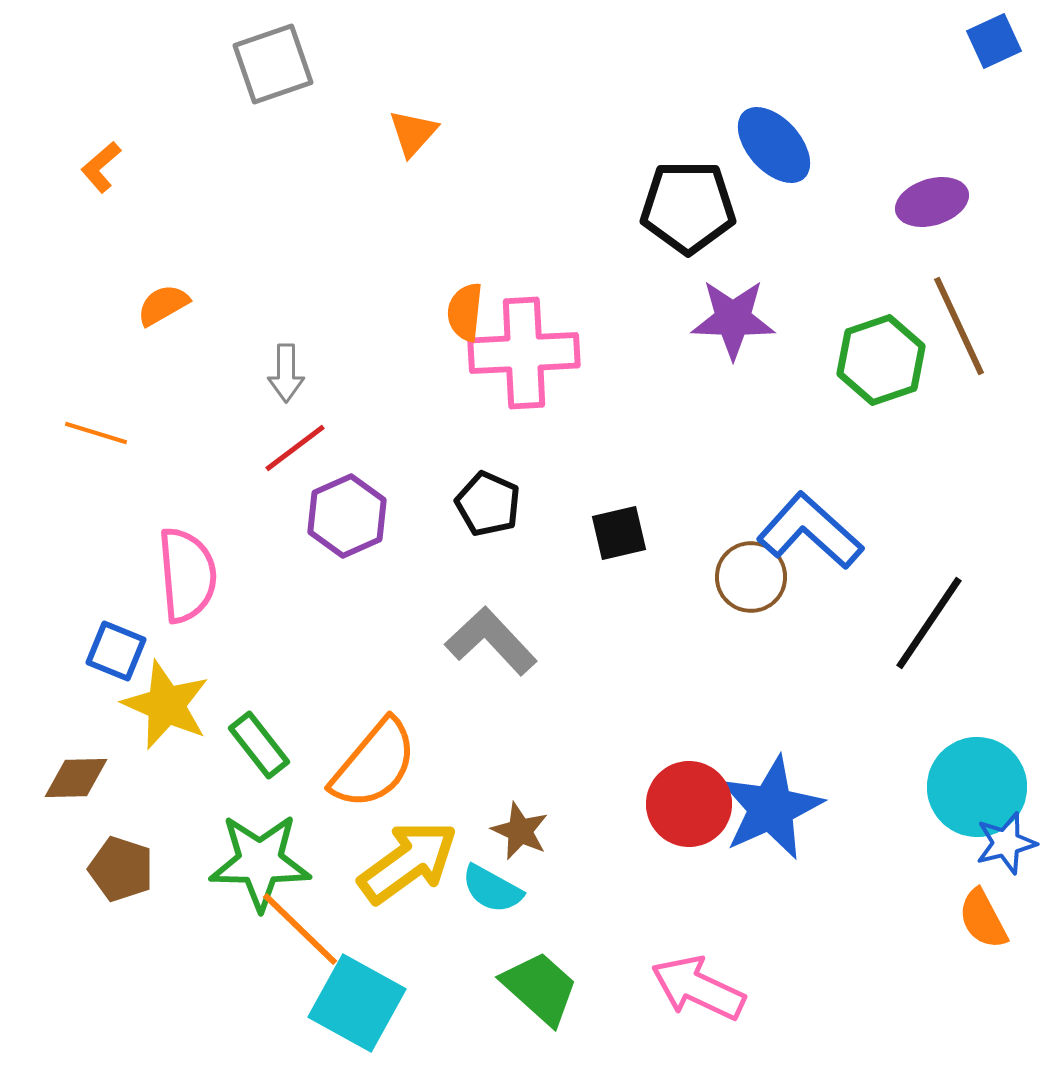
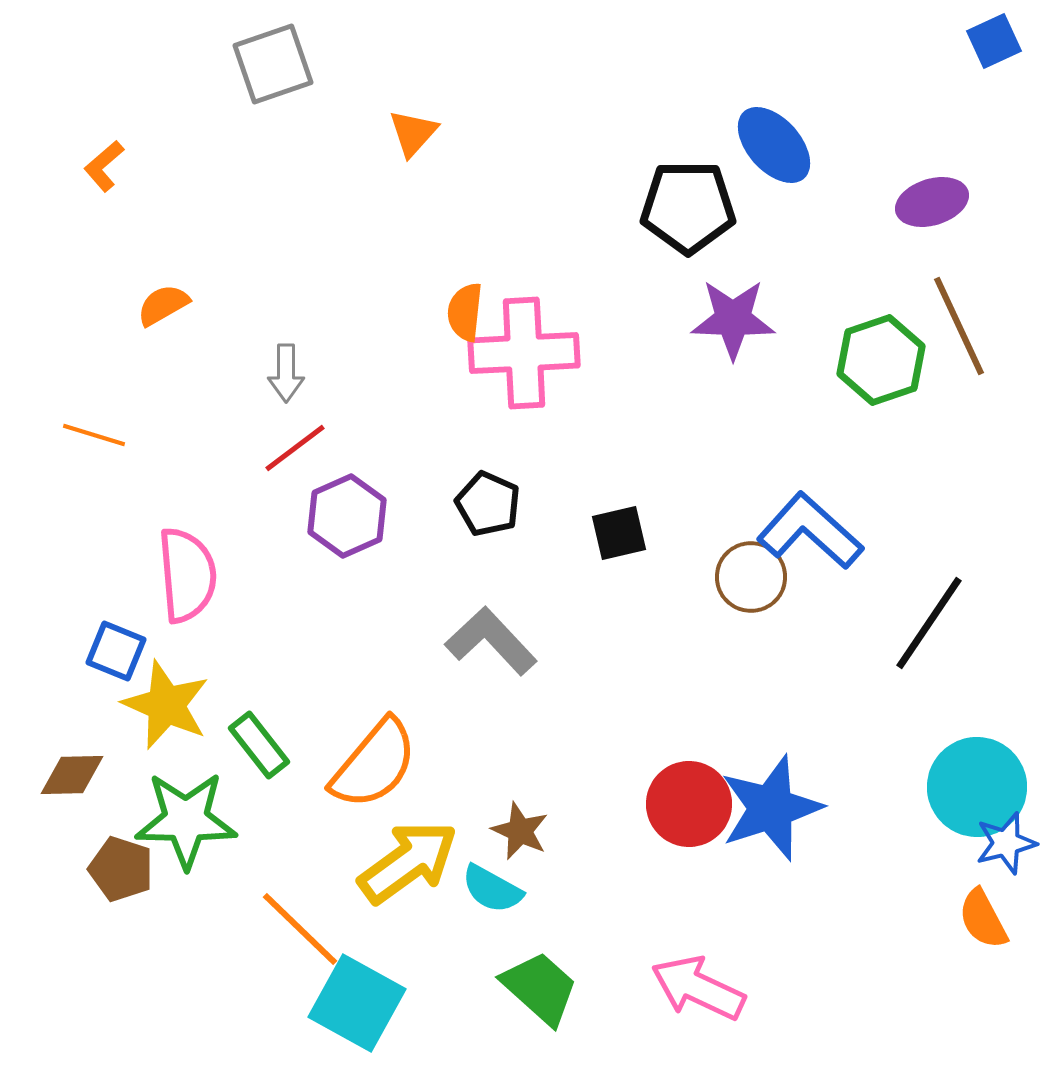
orange L-shape at (101, 167): moved 3 px right, 1 px up
orange line at (96, 433): moved 2 px left, 2 px down
brown diamond at (76, 778): moved 4 px left, 3 px up
blue star at (771, 808): rotated 6 degrees clockwise
green star at (260, 862): moved 74 px left, 42 px up
